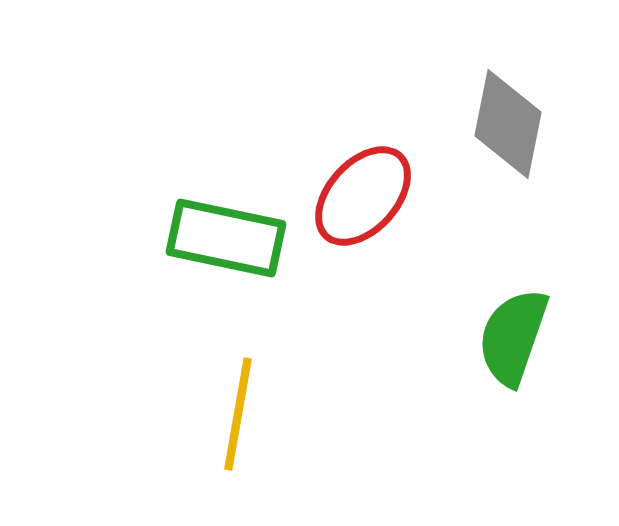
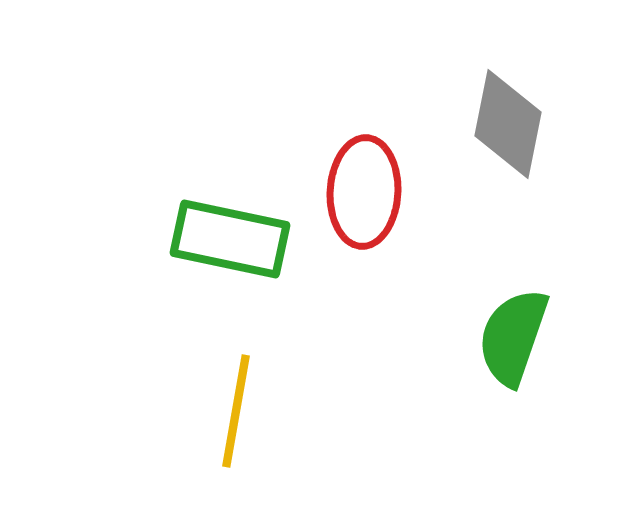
red ellipse: moved 1 px right, 4 px up; rotated 39 degrees counterclockwise
green rectangle: moved 4 px right, 1 px down
yellow line: moved 2 px left, 3 px up
